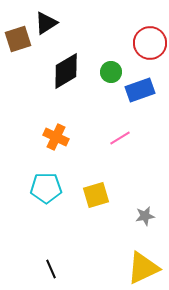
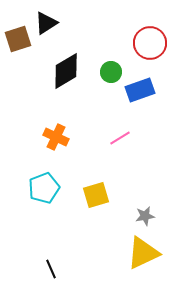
cyan pentagon: moved 2 px left; rotated 20 degrees counterclockwise
yellow triangle: moved 15 px up
